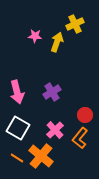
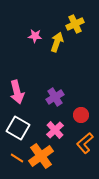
purple cross: moved 3 px right, 5 px down
red circle: moved 4 px left
orange L-shape: moved 5 px right, 5 px down; rotated 10 degrees clockwise
orange cross: rotated 15 degrees clockwise
